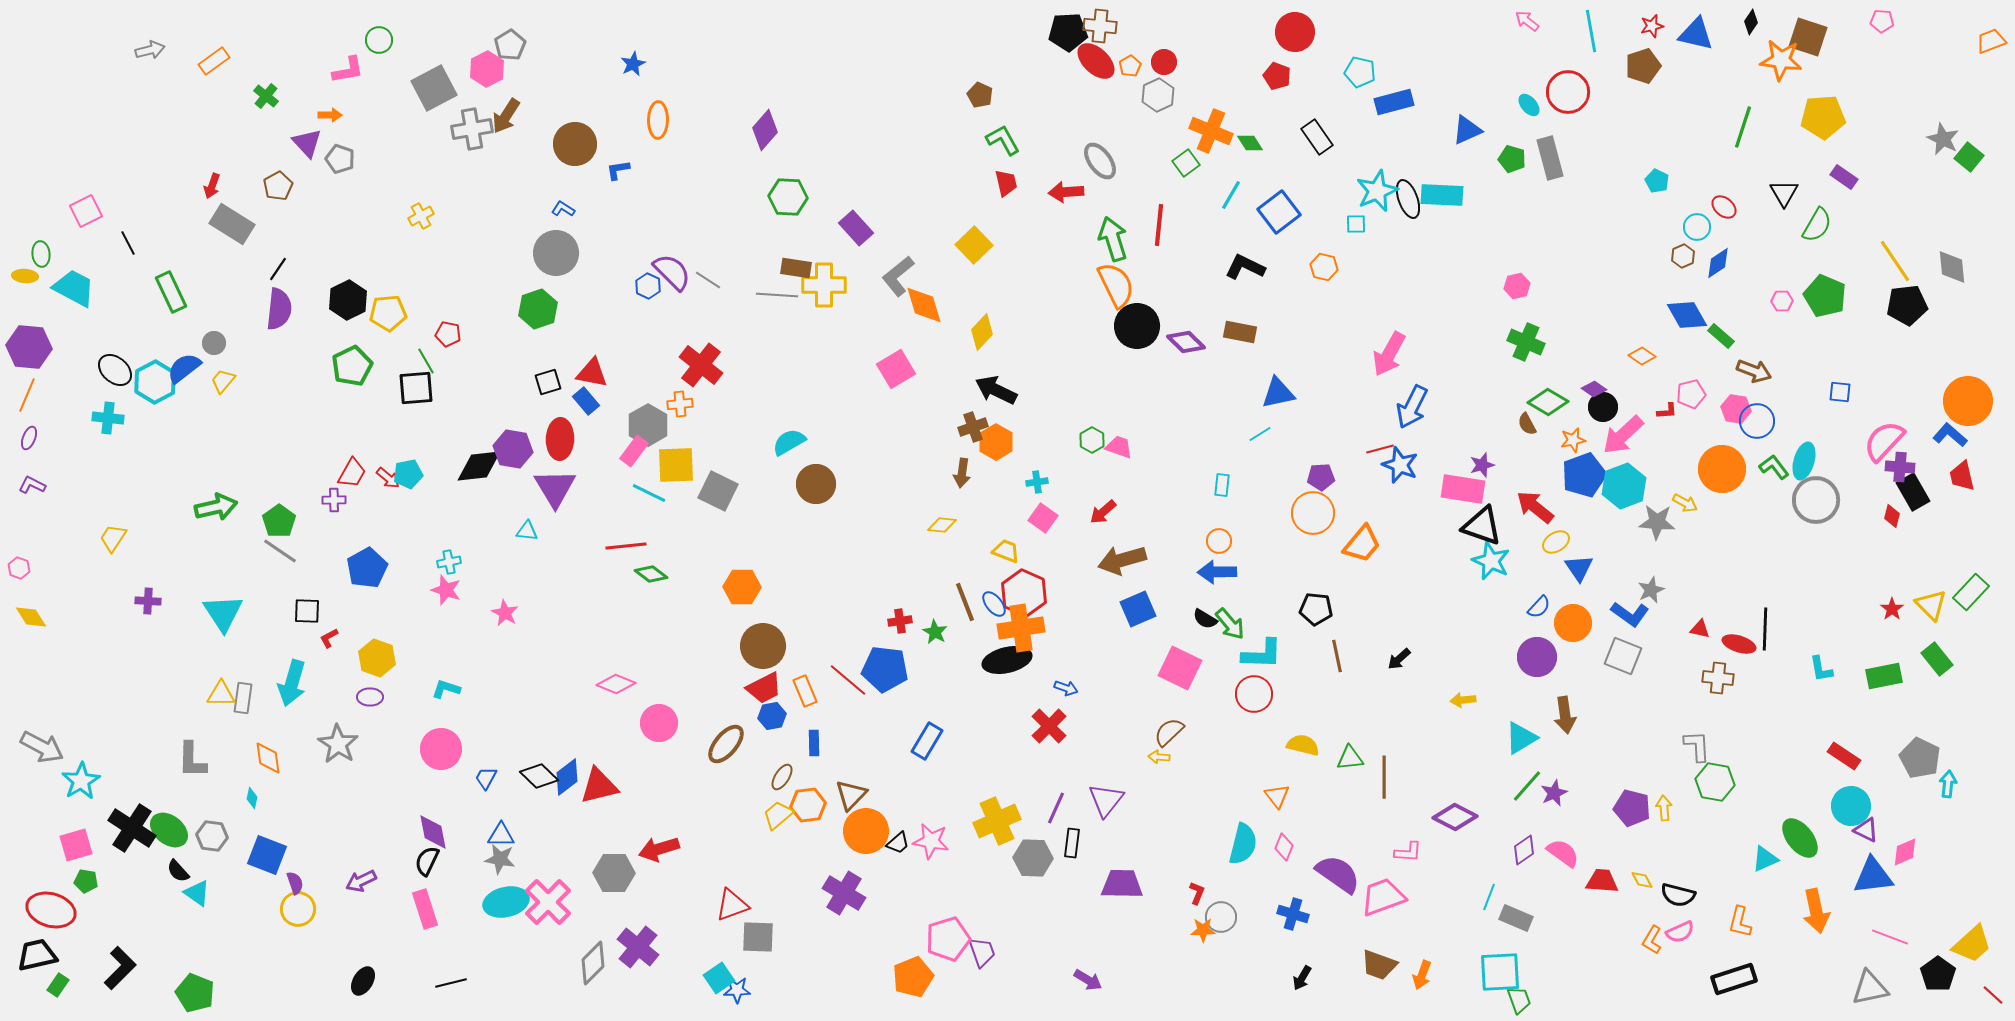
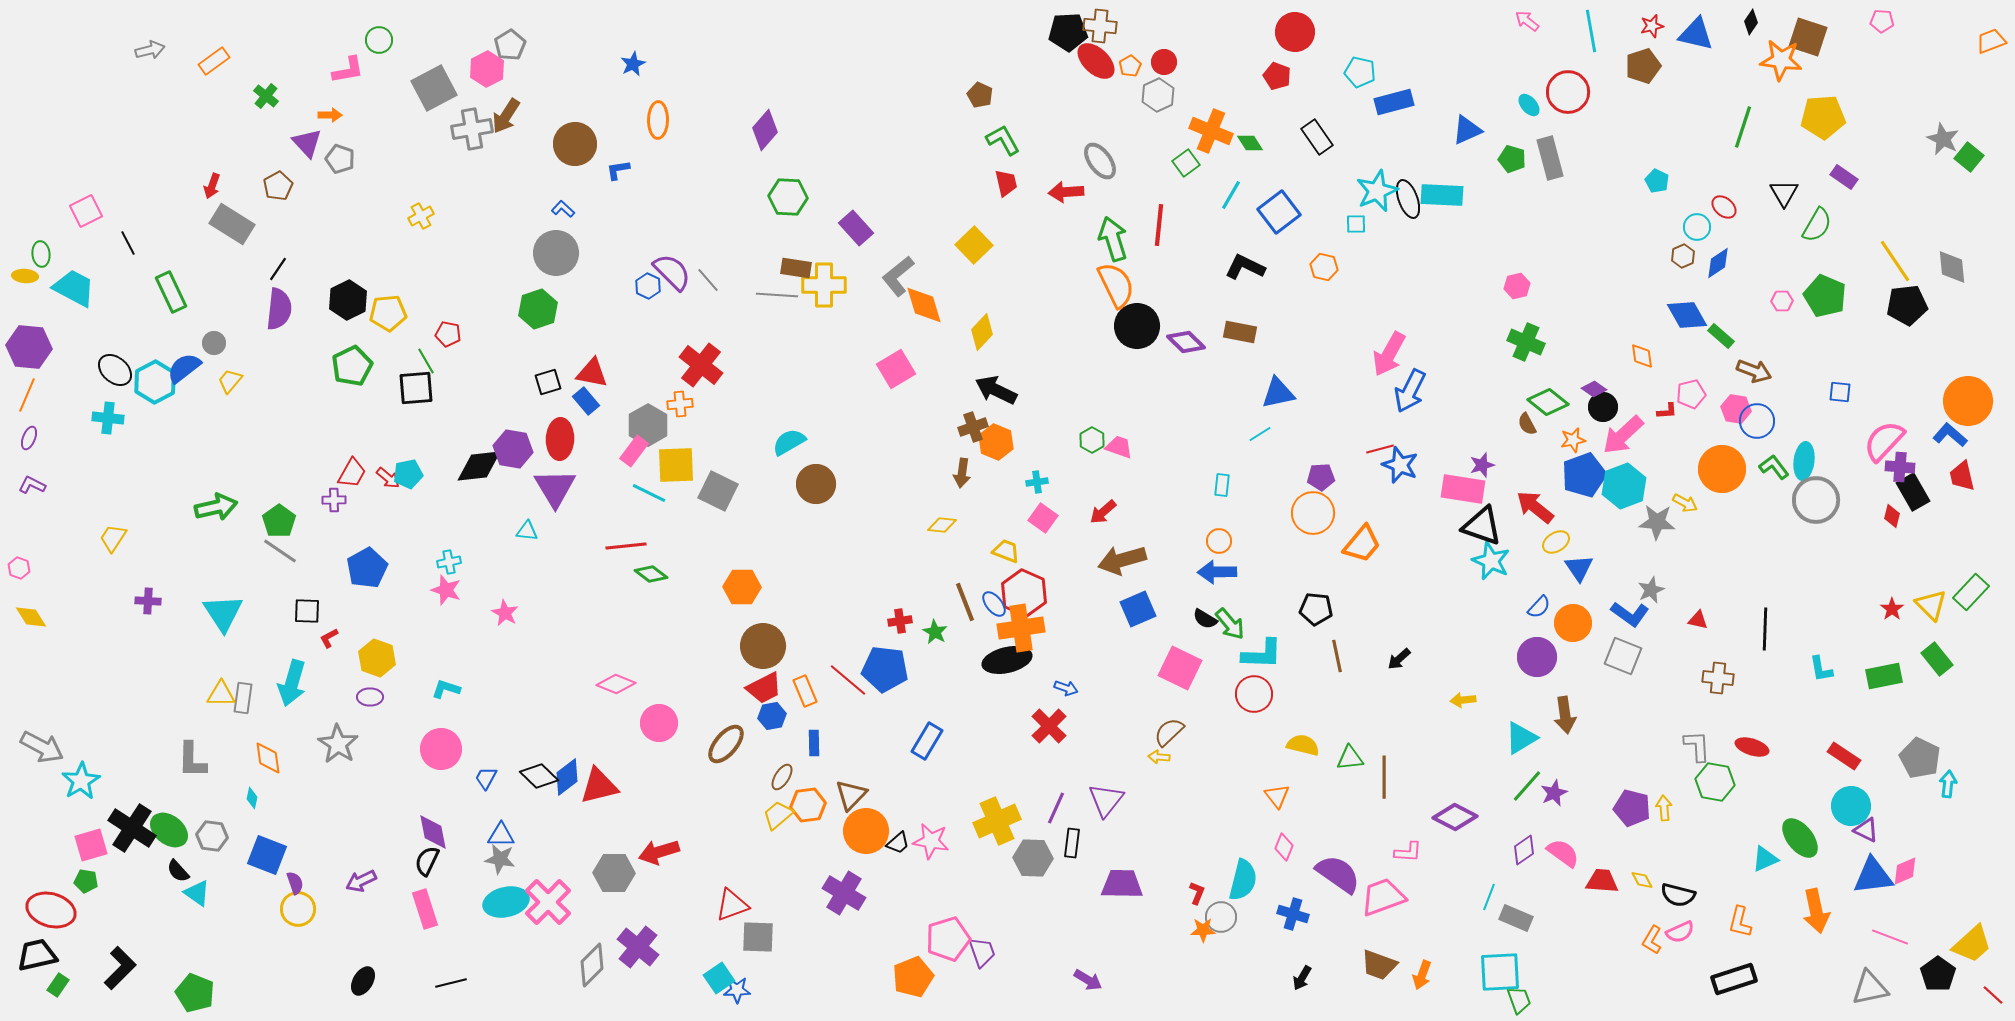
blue L-shape at (563, 209): rotated 10 degrees clockwise
gray line at (708, 280): rotated 16 degrees clockwise
orange diamond at (1642, 356): rotated 48 degrees clockwise
yellow trapezoid at (223, 381): moved 7 px right
green diamond at (1548, 402): rotated 9 degrees clockwise
blue arrow at (1412, 407): moved 2 px left, 16 px up
orange hexagon at (996, 442): rotated 8 degrees counterclockwise
cyan ellipse at (1804, 461): rotated 9 degrees counterclockwise
red triangle at (1700, 629): moved 2 px left, 9 px up
red ellipse at (1739, 644): moved 13 px right, 103 px down
cyan semicircle at (1243, 844): moved 36 px down
pink square at (76, 845): moved 15 px right
red arrow at (659, 849): moved 3 px down
pink diamond at (1905, 852): moved 19 px down
gray diamond at (593, 963): moved 1 px left, 2 px down
